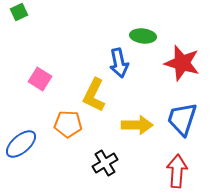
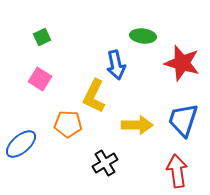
green square: moved 23 px right, 25 px down
blue arrow: moved 3 px left, 2 px down
yellow L-shape: moved 1 px down
blue trapezoid: moved 1 px right, 1 px down
red arrow: rotated 12 degrees counterclockwise
